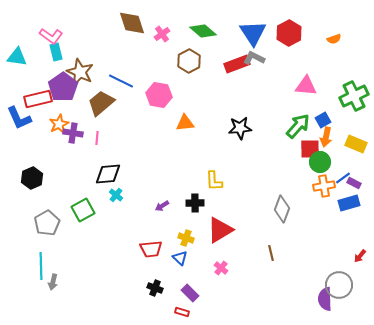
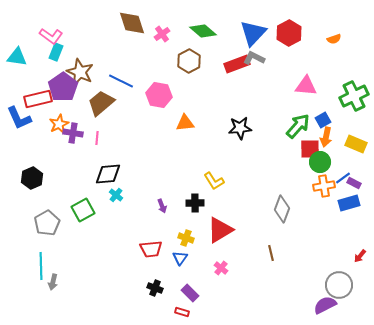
blue triangle at (253, 33): rotated 16 degrees clockwise
cyan rectangle at (56, 52): rotated 36 degrees clockwise
yellow L-shape at (214, 181): rotated 30 degrees counterclockwise
purple arrow at (162, 206): rotated 80 degrees counterclockwise
blue triangle at (180, 258): rotated 21 degrees clockwise
purple semicircle at (325, 299): moved 6 px down; rotated 65 degrees clockwise
